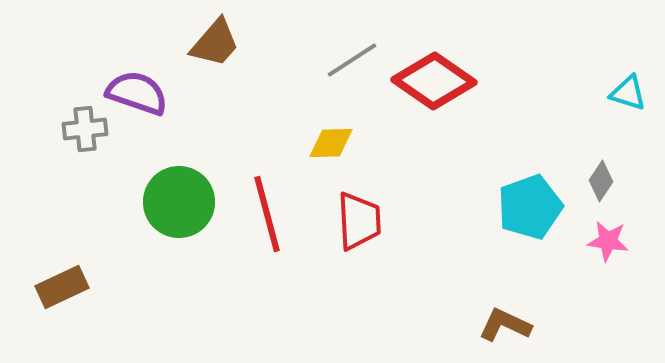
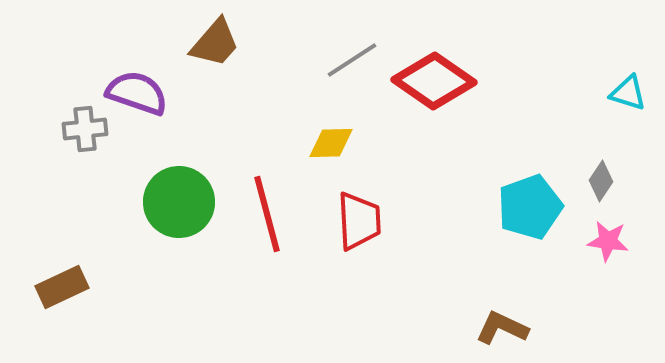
brown L-shape: moved 3 px left, 3 px down
